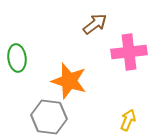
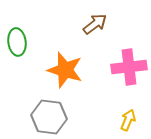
pink cross: moved 15 px down
green ellipse: moved 16 px up
orange star: moved 4 px left, 11 px up
